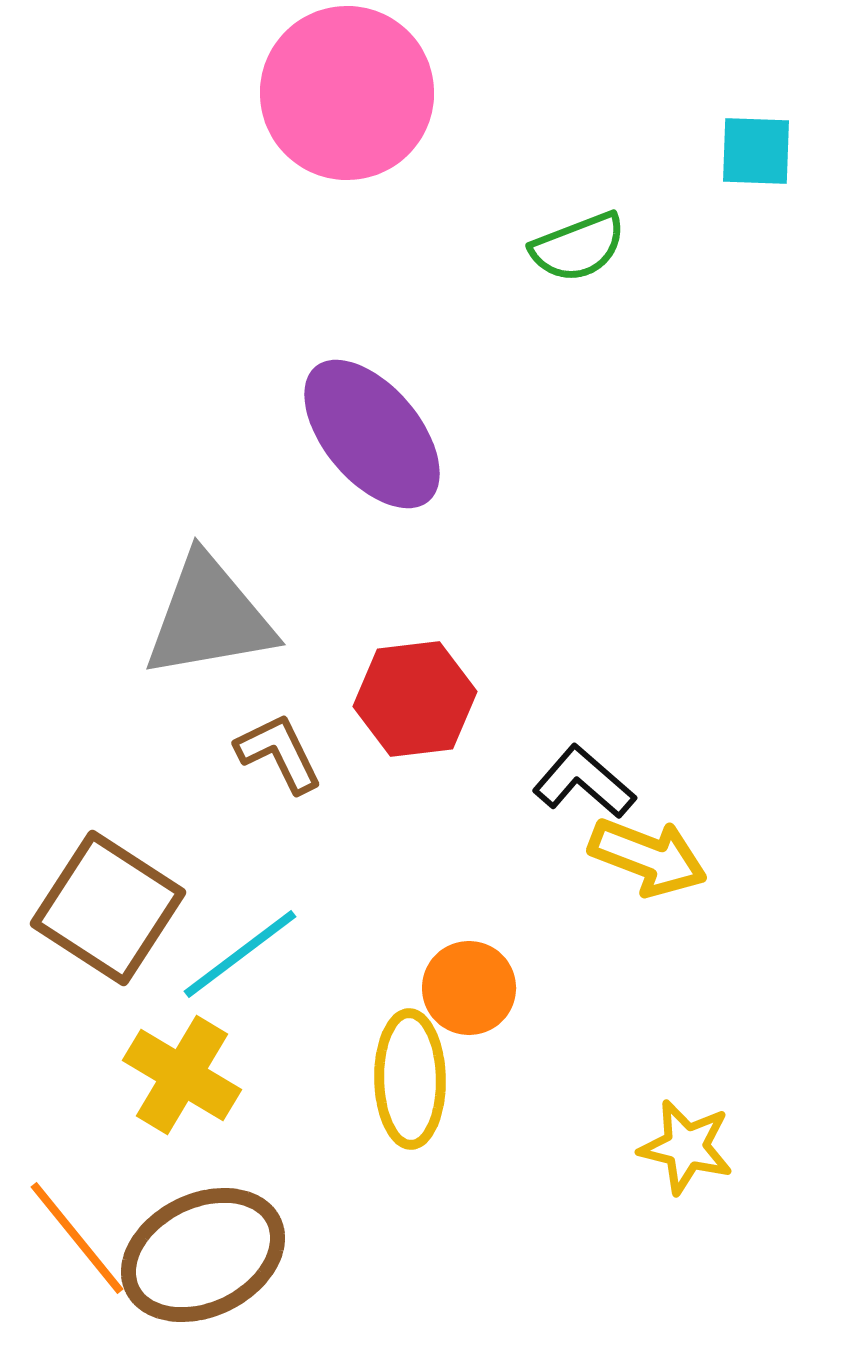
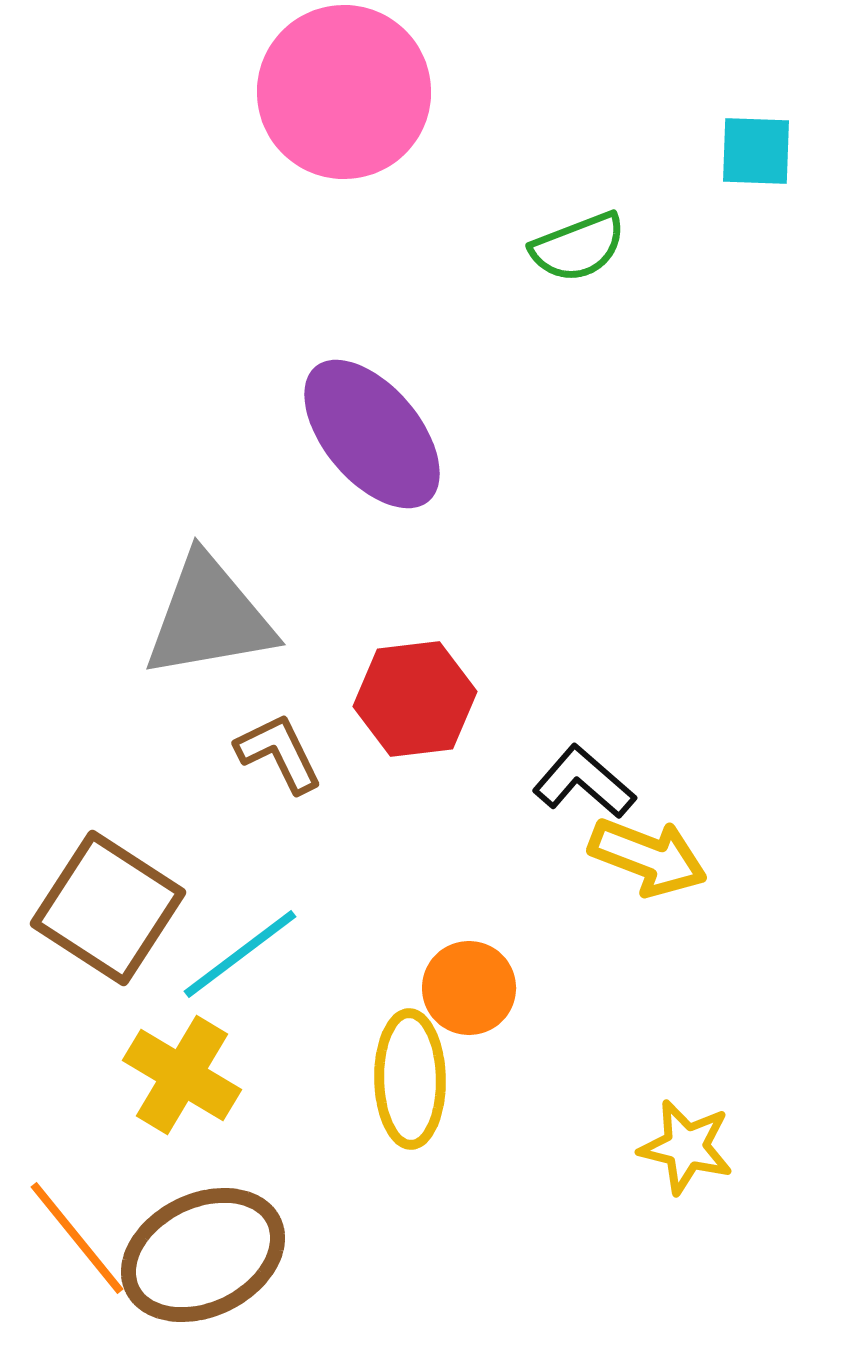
pink circle: moved 3 px left, 1 px up
